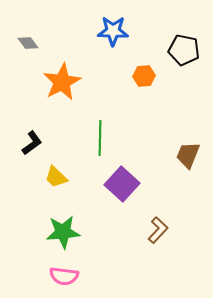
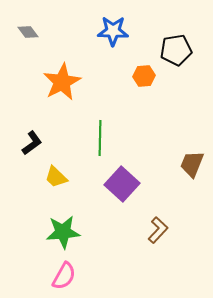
gray diamond: moved 11 px up
black pentagon: moved 8 px left; rotated 20 degrees counterclockwise
brown trapezoid: moved 4 px right, 9 px down
pink semicircle: rotated 68 degrees counterclockwise
